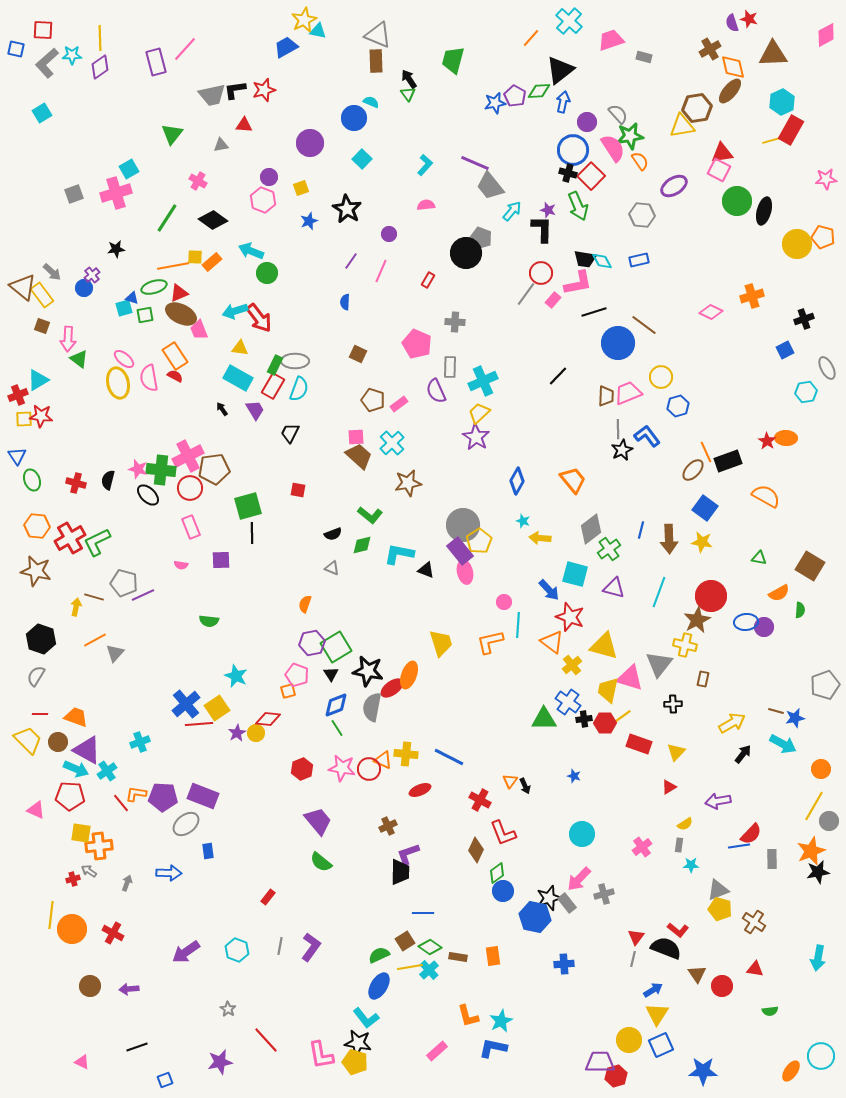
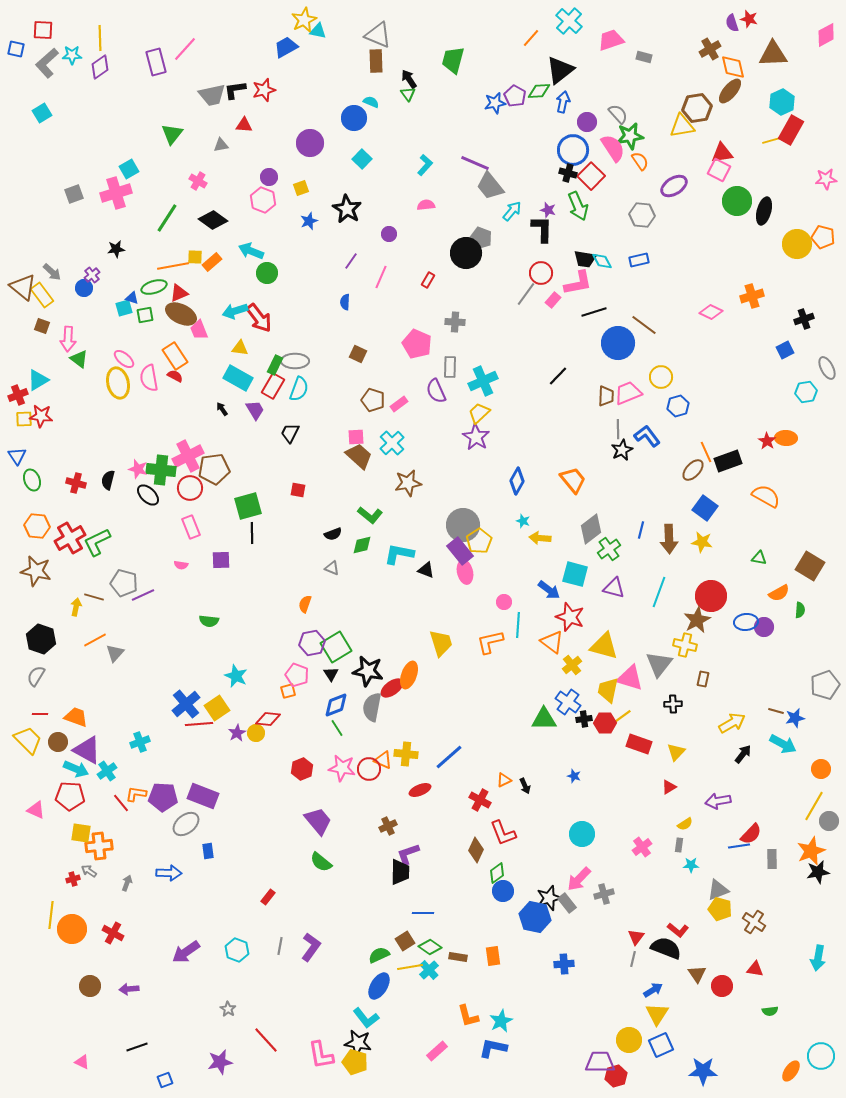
pink line at (381, 271): moved 6 px down
blue arrow at (549, 590): rotated 10 degrees counterclockwise
blue line at (449, 757): rotated 68 degrees counterclockwise
orange triangle at (510, 781): moved 6 px left, 1 px up; rotated 28 degrees clockwise
